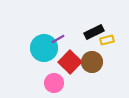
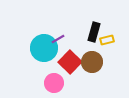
black rectangle: rotated 48 degrees counterclockwise
